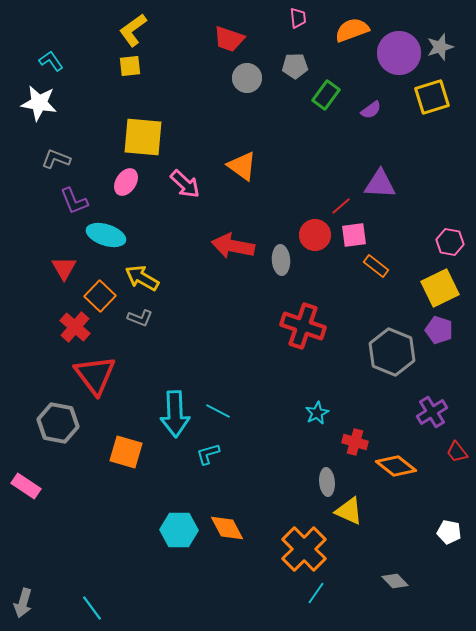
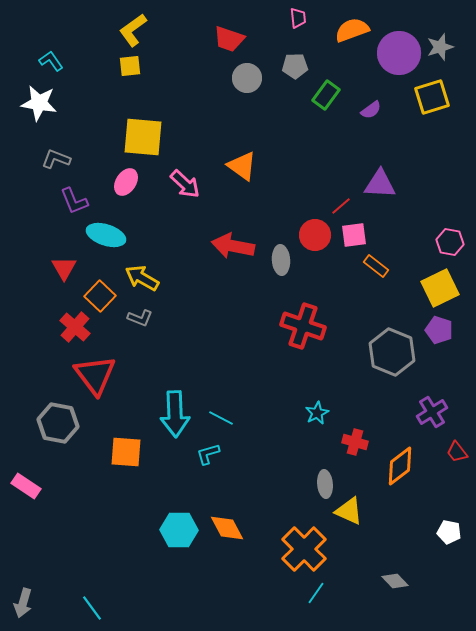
cyan line at (218, 411): moved 3 px right, 7 px down
orange square at (126, 452): rotated 12 degrees counterclockwise
orange diamond at (396, 466): moved 4 px right; rotated 75 degrees counterclockwise
gray ellipse at (327, 482): moved 2 px left, 2 px down
